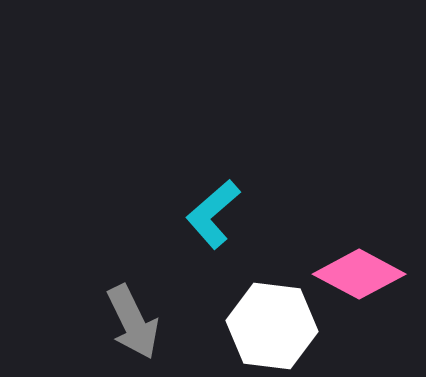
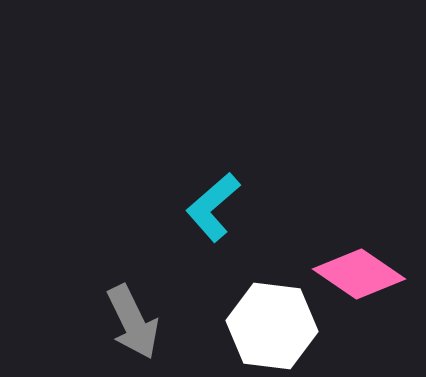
cyan L-shape: moved 7 px up
pink diamond: rotated 6 degrees clockwise
